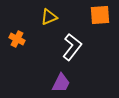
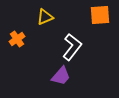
yellow triangle: moved 4 px left
orange cross: rotated 28 degrees clockwise
purple trapezoid: moved 7 px up; rotated 15 degrees clockwise
